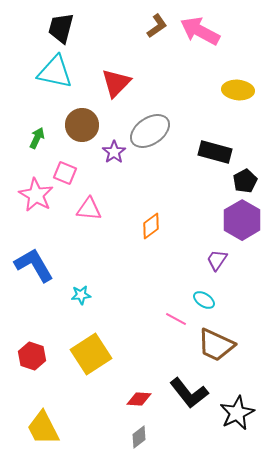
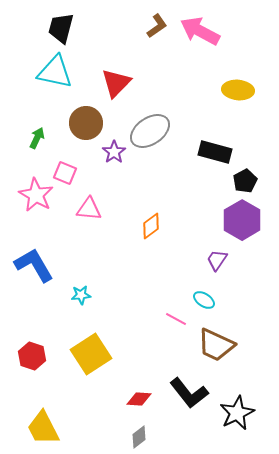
brown circle: moved 4 px right, 2 px up
